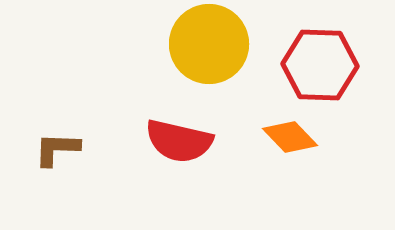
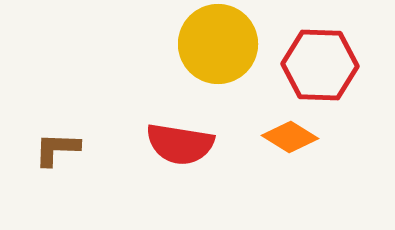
yellow circle: moved 9 px right
orange diamond: rotated 14 degrees counterclockwise
red semicircle: moved 1 px right, 3 px down; rotated 4 degrees counterclockwise
